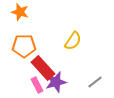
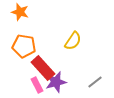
orange pentagon: rotated 10 degrees clockwise
